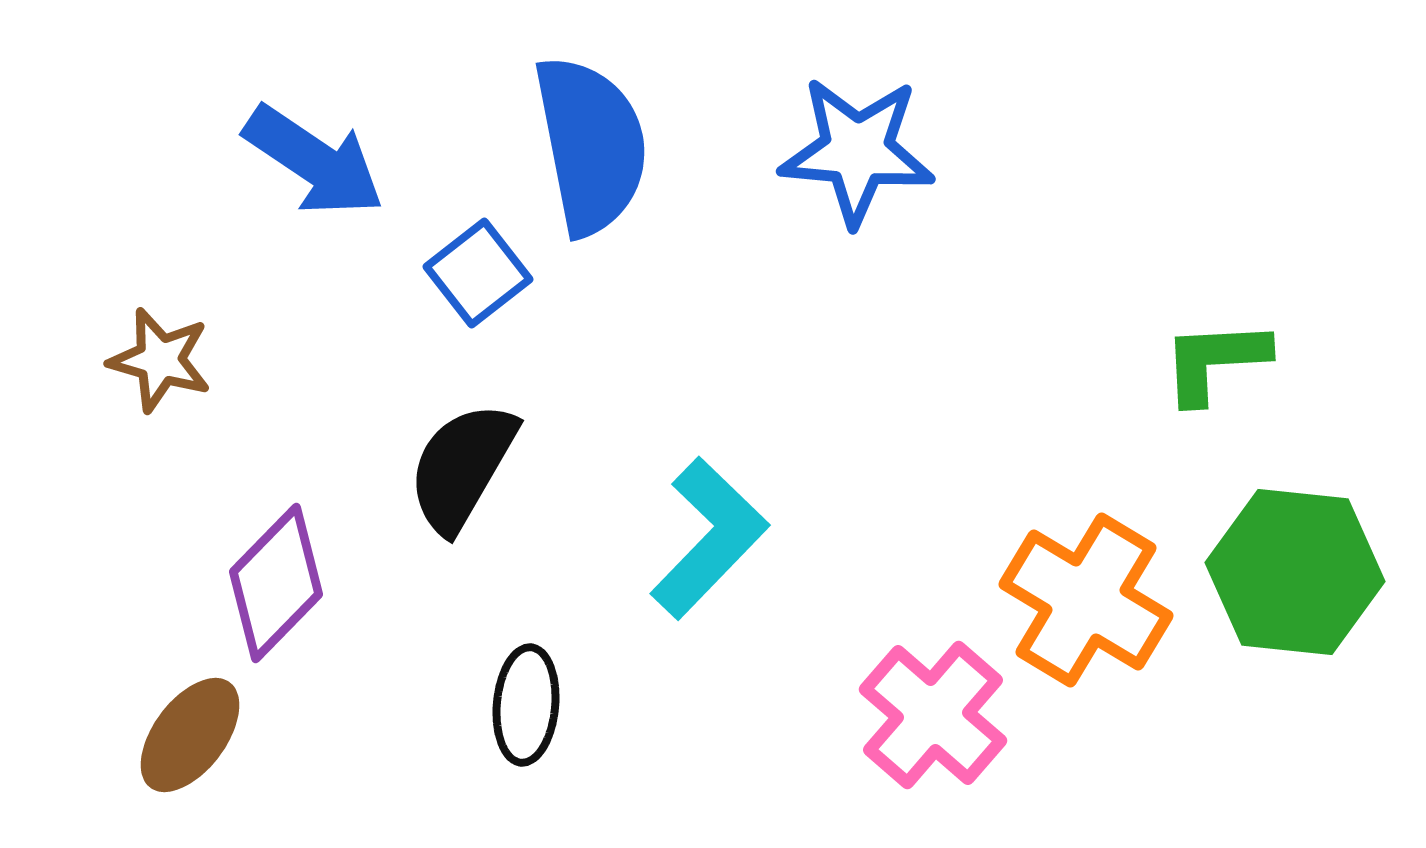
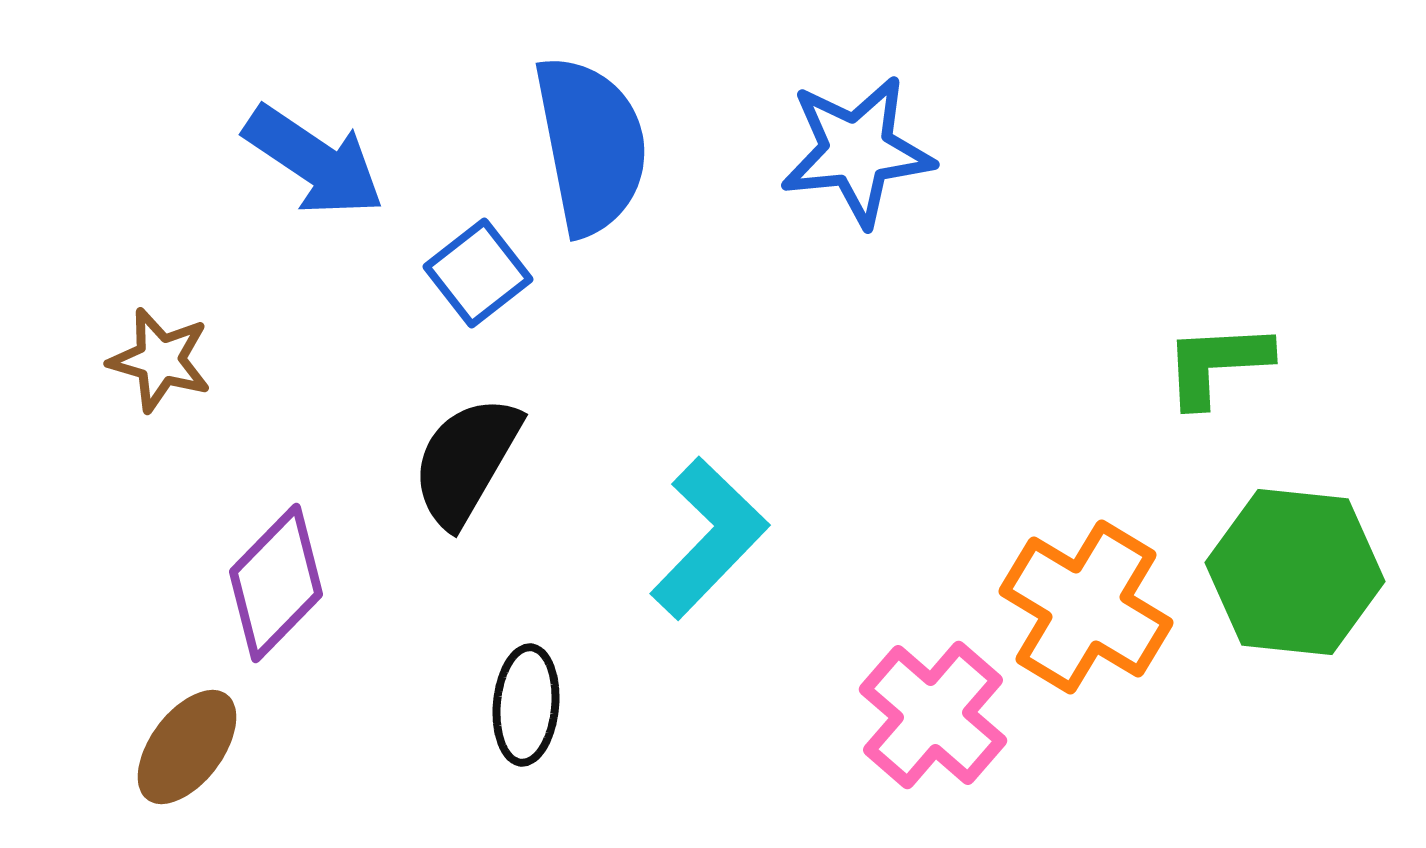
blue star: rotated 11 degrees counterclockwise
green L-shape: moved 2 px right, 3 px down
black semicircle: moved 4 px right, 6 px up
orange cross: moved 7 px down
brown ellipse: moved 3 px left, 12 px down
